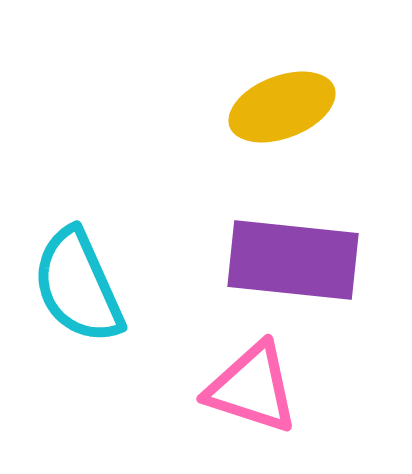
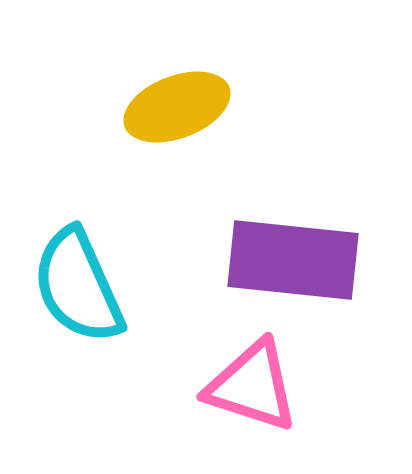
yellow ellipse: moved 105 px left
pink triangle: moved 2 px up
